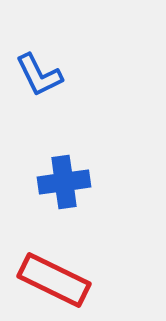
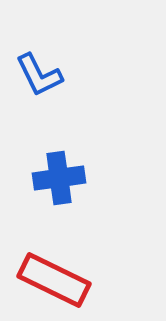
blue cross: moved 5 px left, 4 px up
